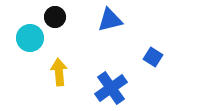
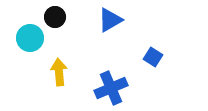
blue triangle: rotated 16 degrees counterclockwise
blue cross: rotated 12 degrees clockwise
